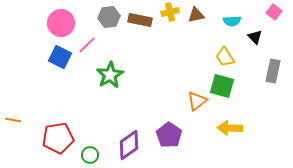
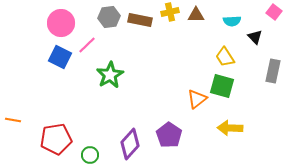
brown triangle: rotated 12 degrees clockwise
orange triangle: moved 2 px up
red pentagon: moved 2 px left, 1 px down
purple diamond: moved 1 px right, 1 px up; rotated 12 degrees counterclockwise
